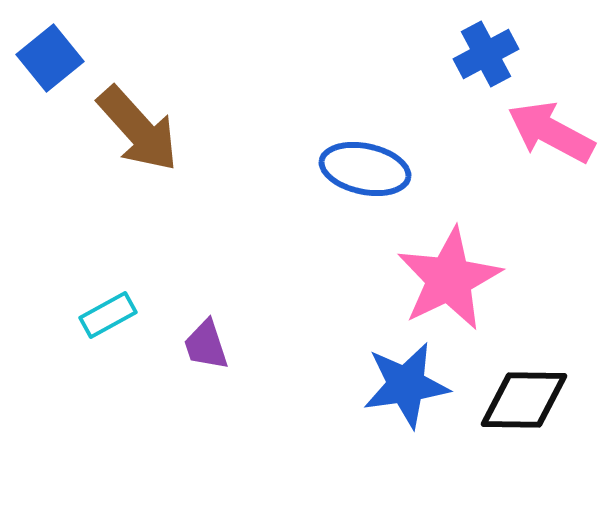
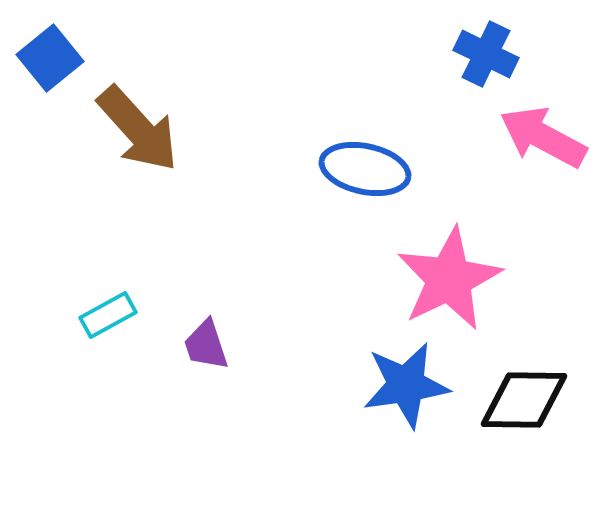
blue cross: rotated 36 degrees counterclockwise
pink arrow: moved 8 px left, 5 px down
